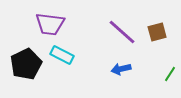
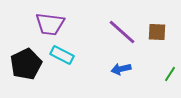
brown square: rotated 18 degrees clockwise
